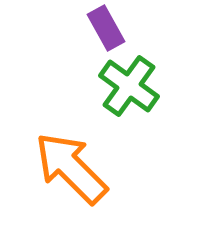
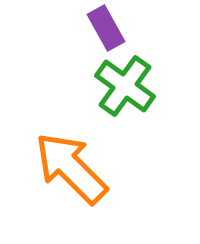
green cross: moved 4 px left
